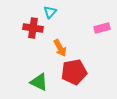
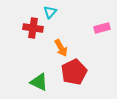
orange arrow: moved 1 px right
red pentagon: rotated 15 degrees counterclockwise
